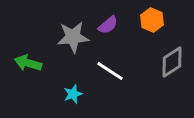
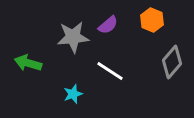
gray diamond: rotated 16 degrees counterclockwise
